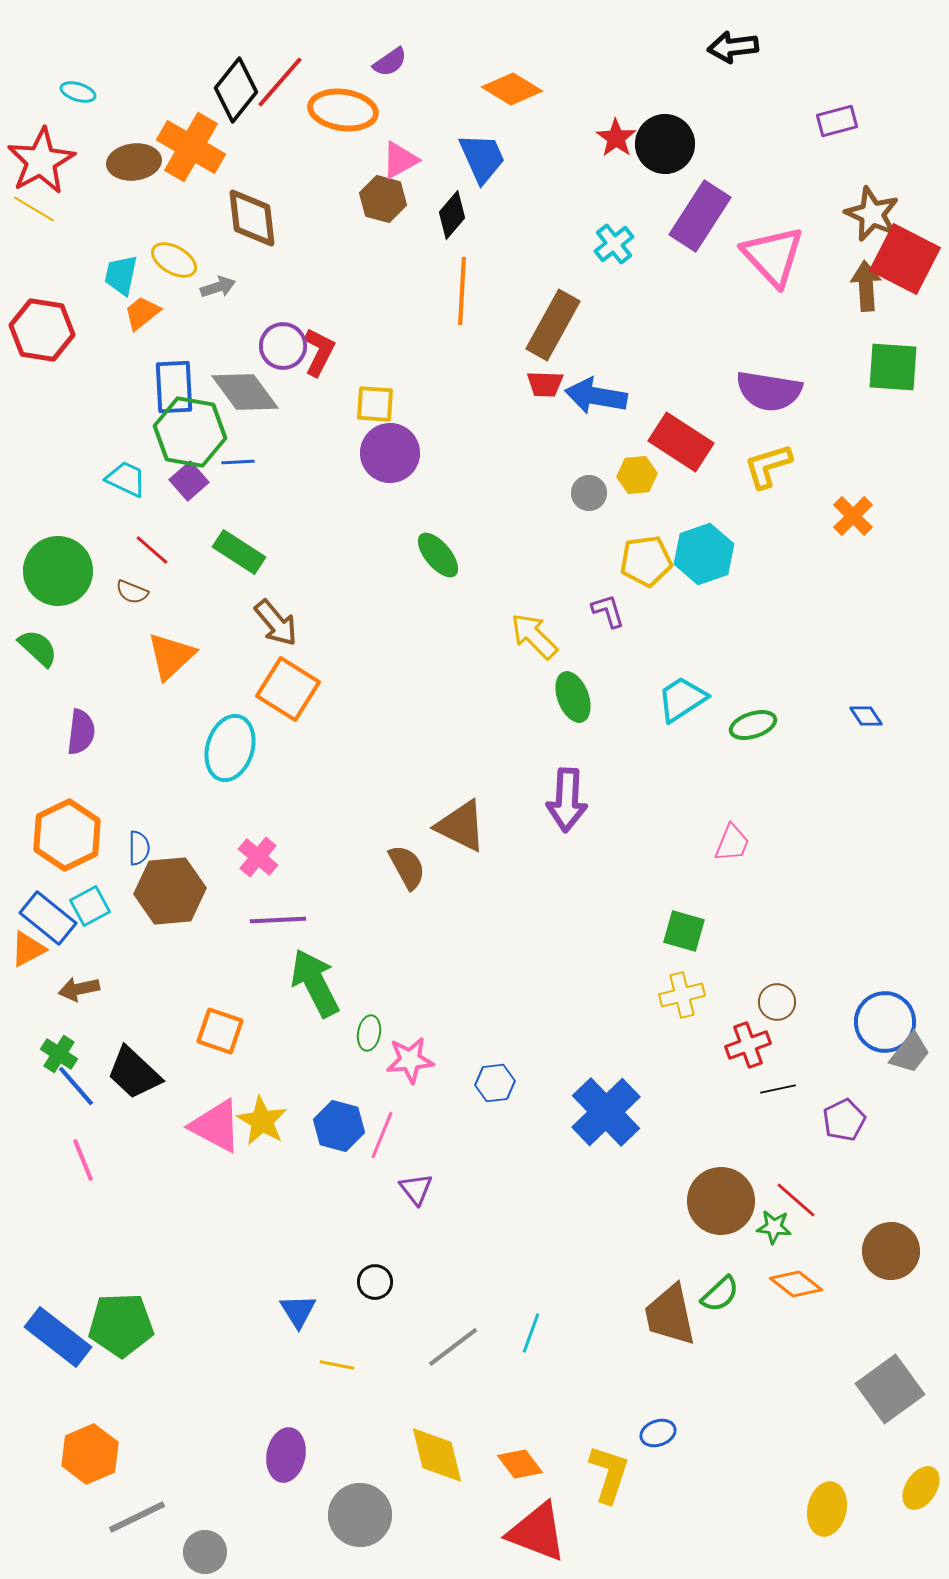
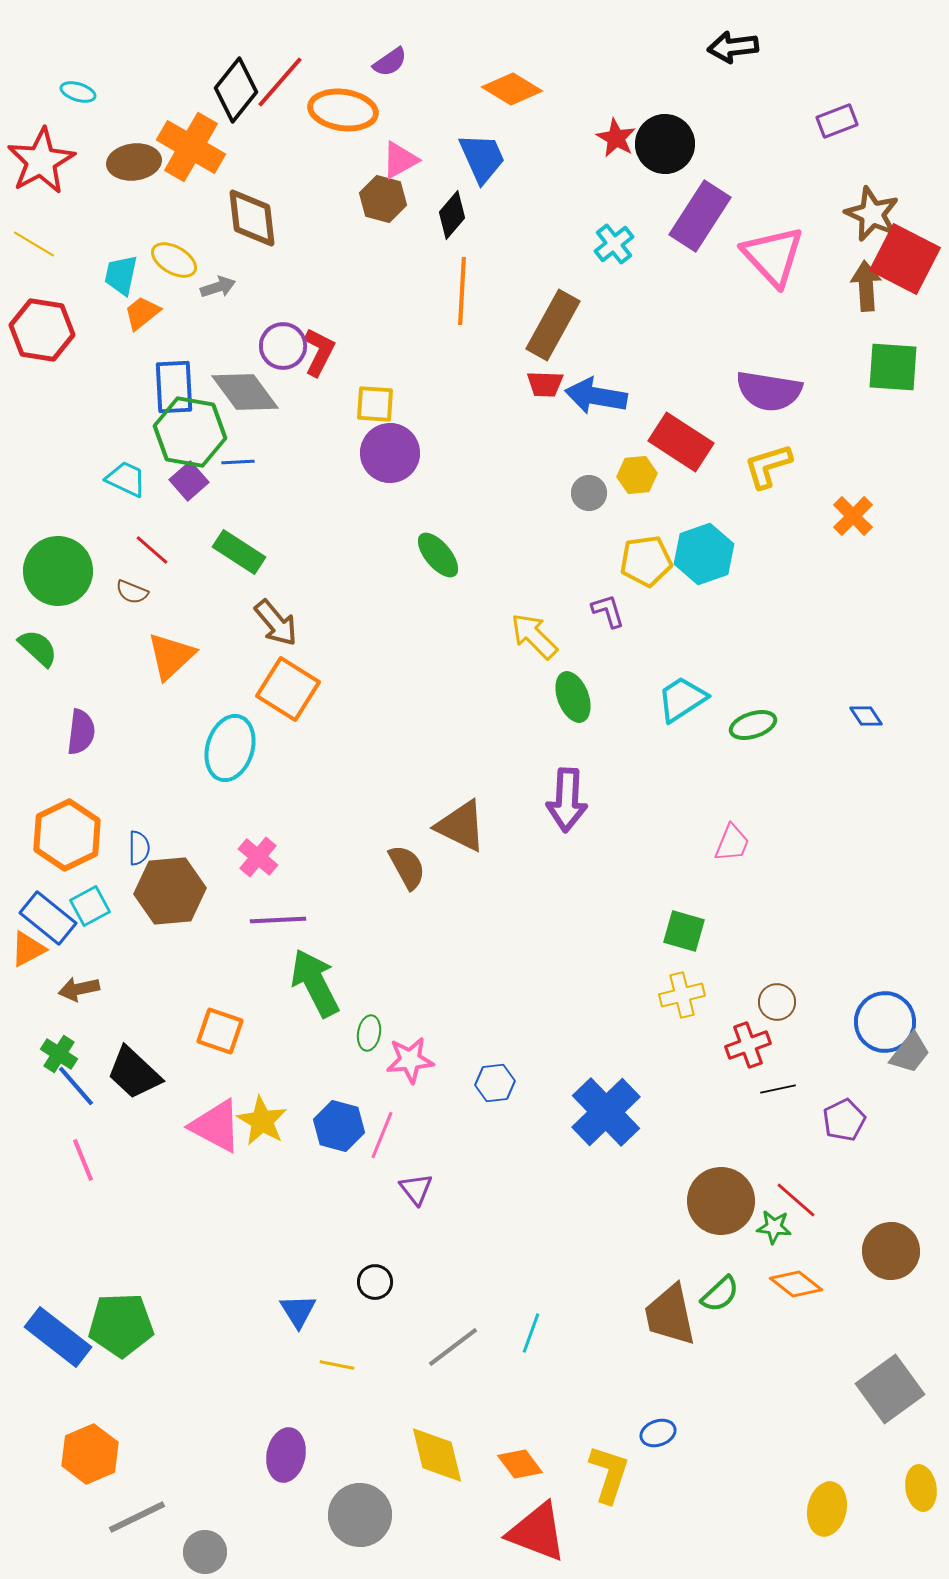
purple rectangle at (837, 121): rotated 6 degrees counterclockwise
red star at (616, 138): rotated 6 degrees counterclockwise
yellow line at (34, 209): moved 35 px down
yellow ellipse at (921, 1488): rotated 42 degrees counterclockwise
